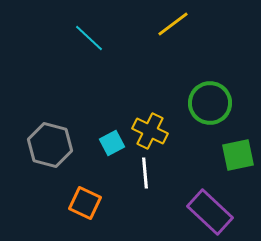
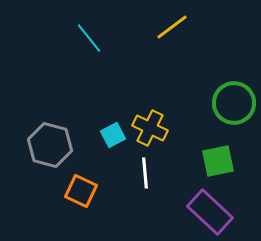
yellow line: moved 1 px left, 3 px down
cyan line: rotated 8 degrees clockwise
green circle: moved 24 px right
yellow cross: moved 3 px up
cyan square: moved 1 px right, 8 px up
green square: moved 20 px left, 6 px down
orange square: moved 4 px left, 12 px up
